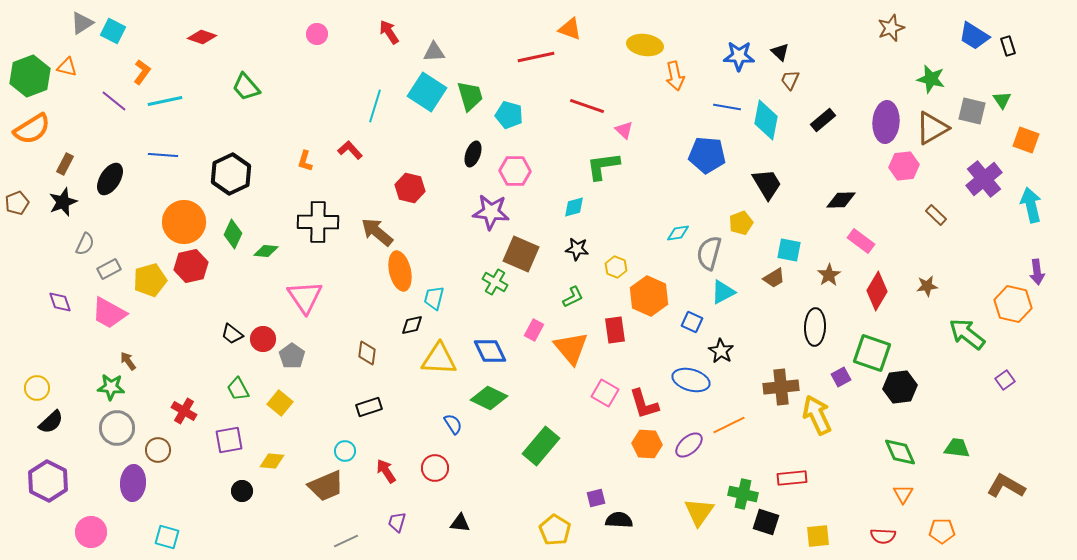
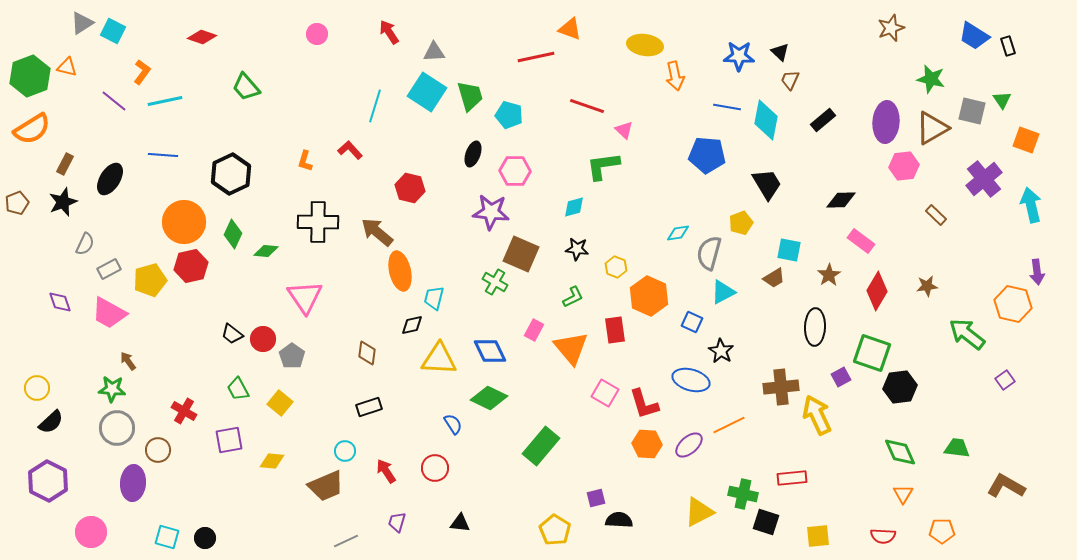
green star at (111, 387): moved 1 px right, 2 px down
black circle at (242, 491): moved 37 px left, 47 px down
yellow triangle at (699, 512): rotated 28 degrees clockwise
